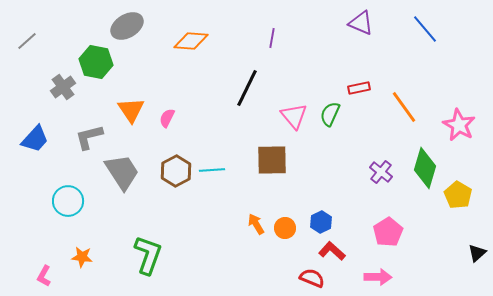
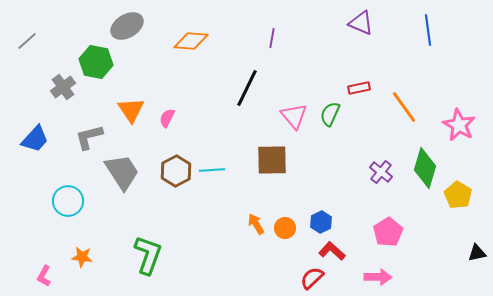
blue line: moved 3 px right, 1 px down; rotated 32 degrees clockwise
black triangle: rotated 30 degrees clockwise
red semicircle: rotated 65 degrees counterclockwise
